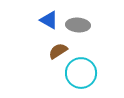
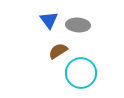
blue triangle: rotated 24 degrees clockwise
